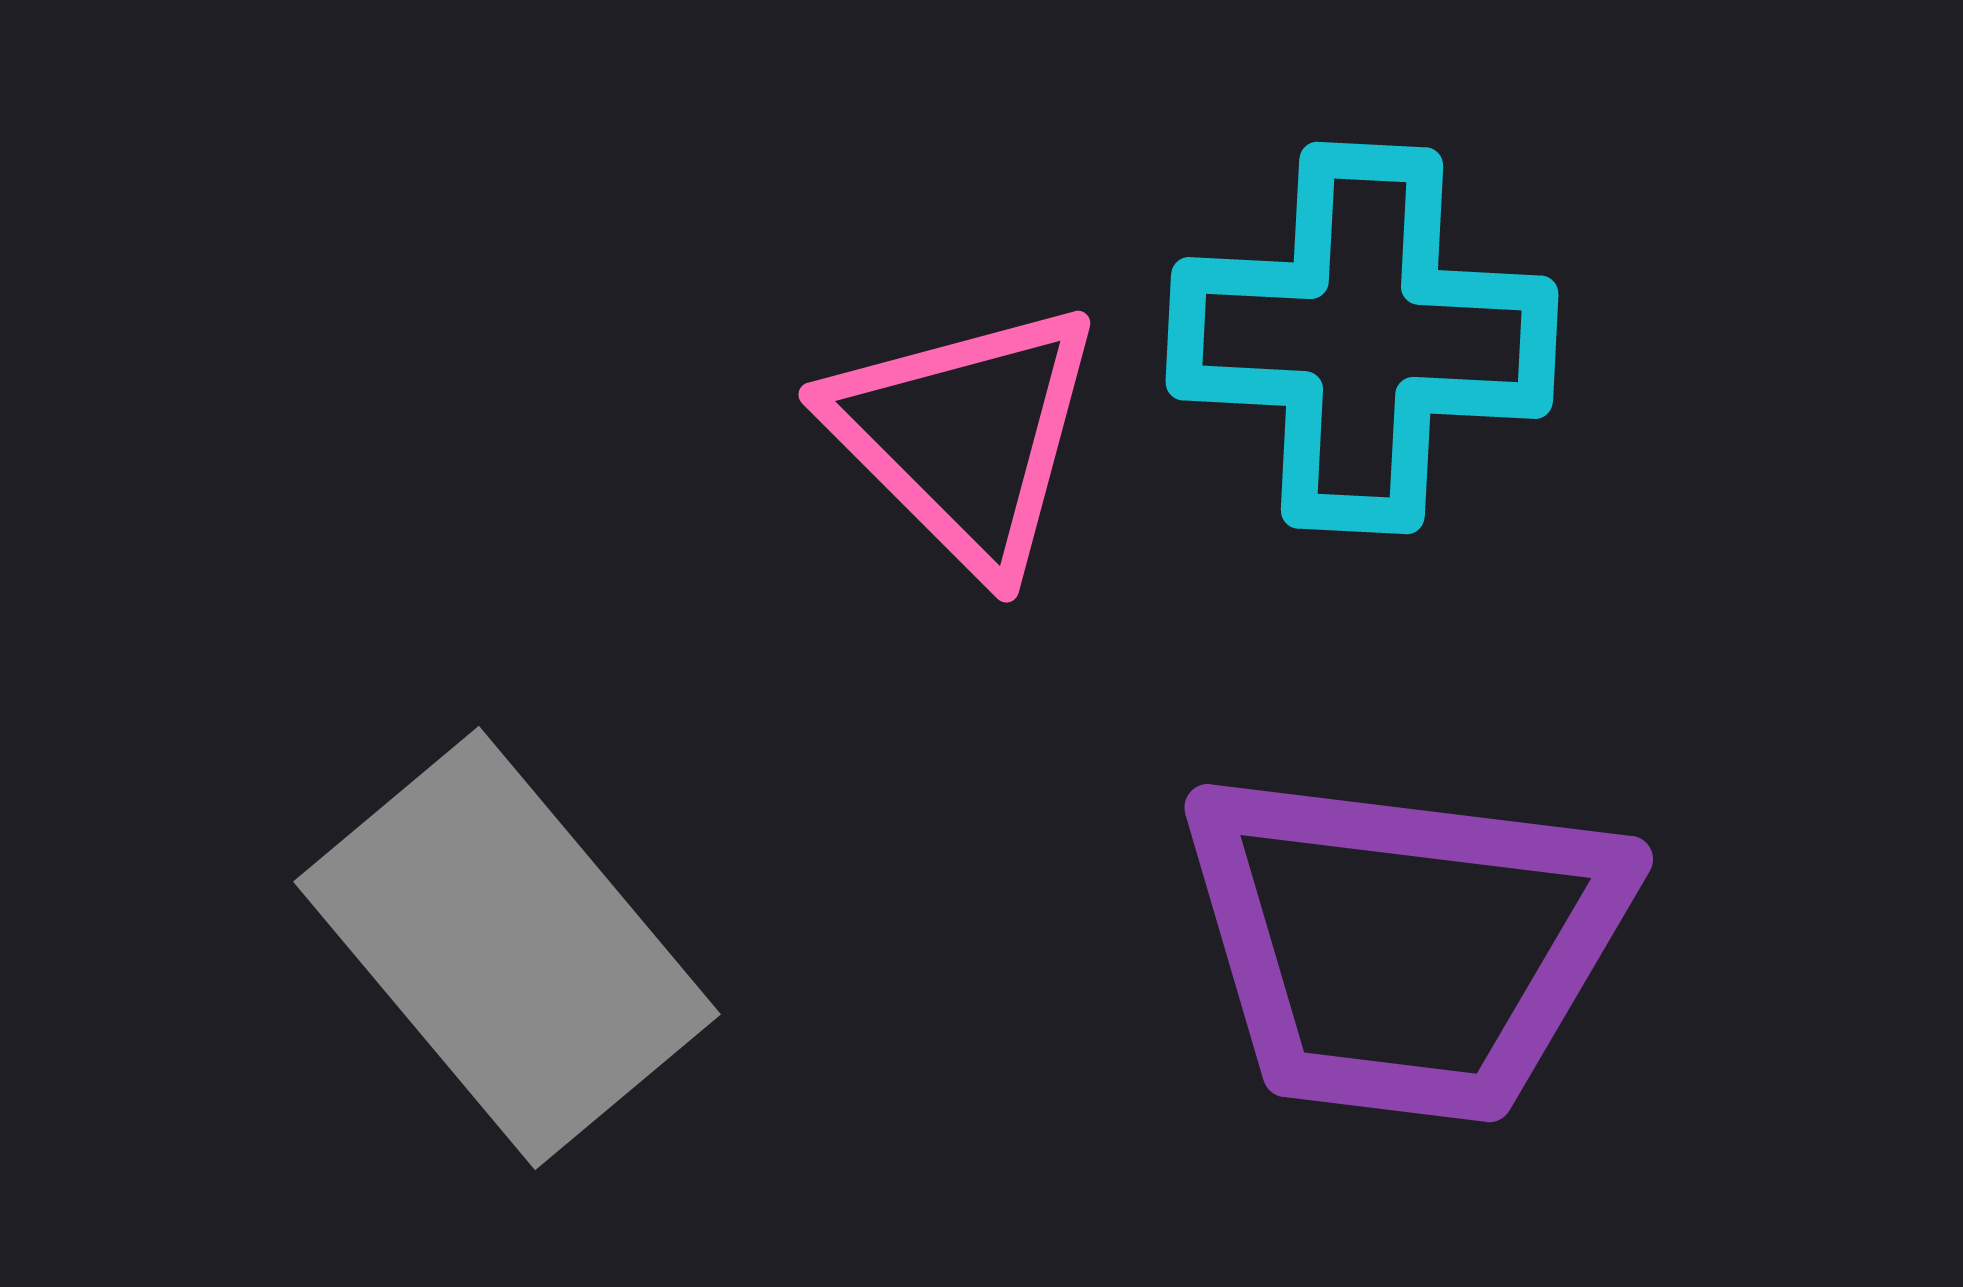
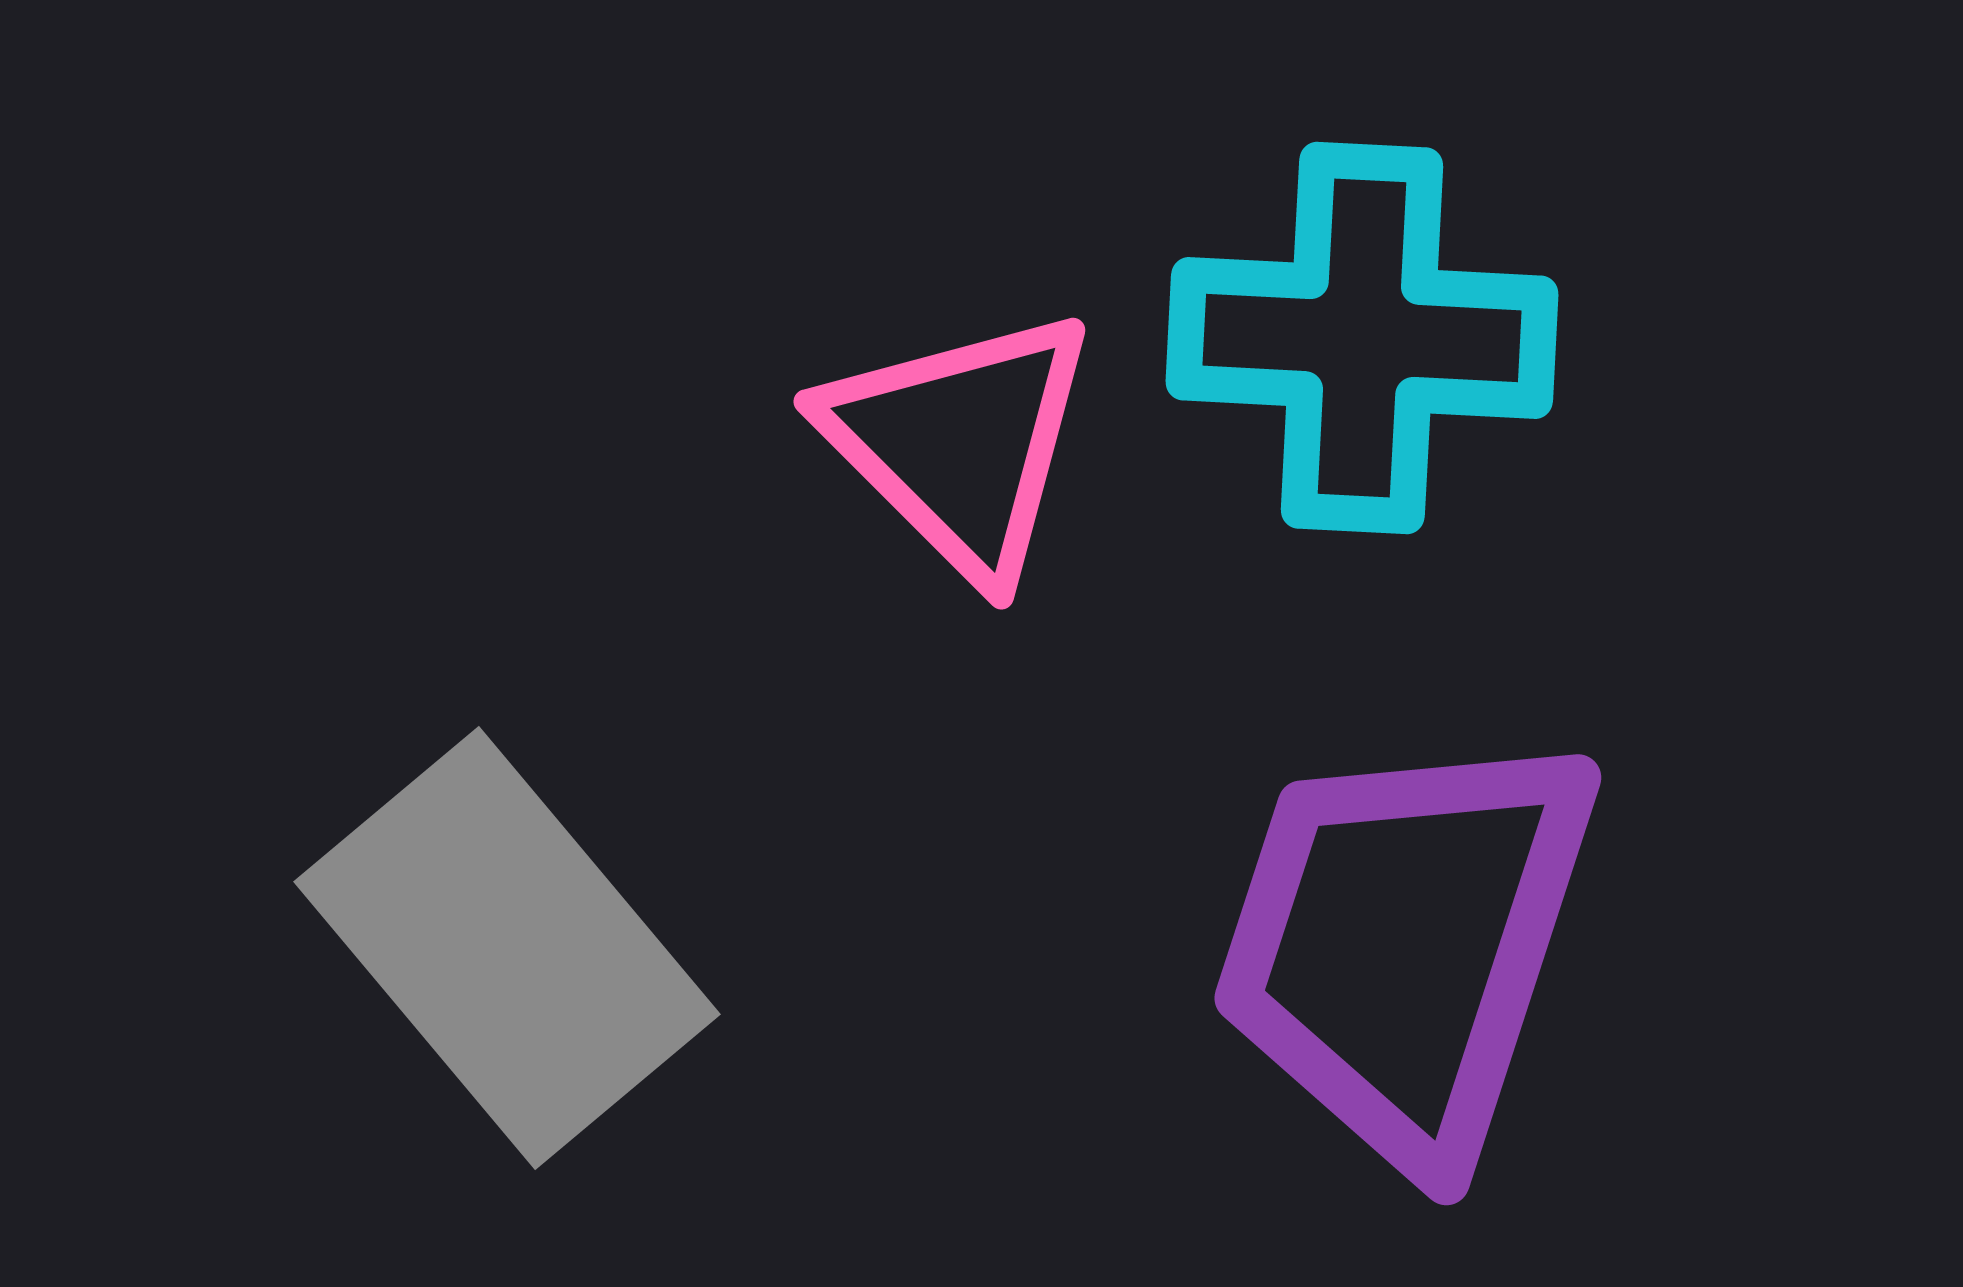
pink triangle: moved 5 px left, 7 px down
purple trapezoid: rotated 101 degrees clockwise
